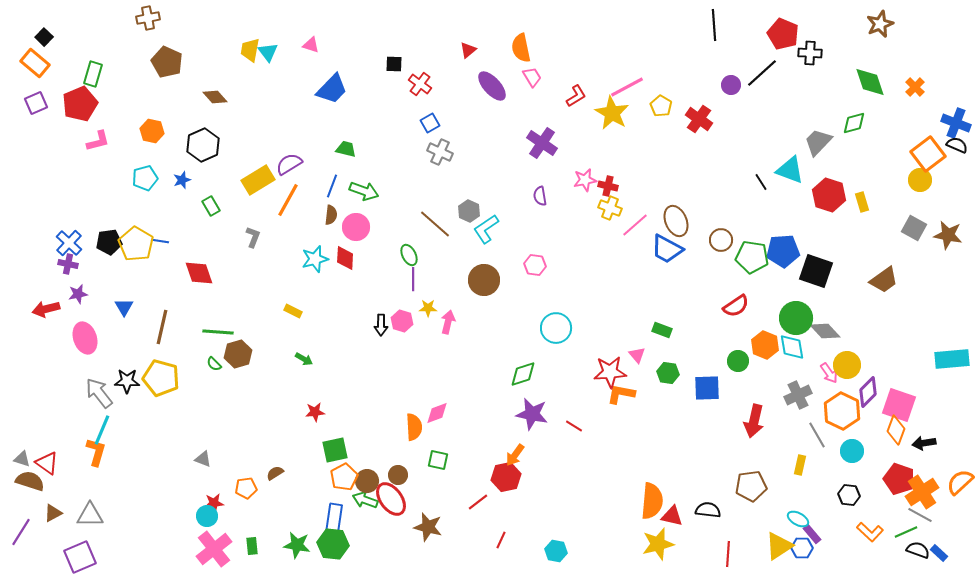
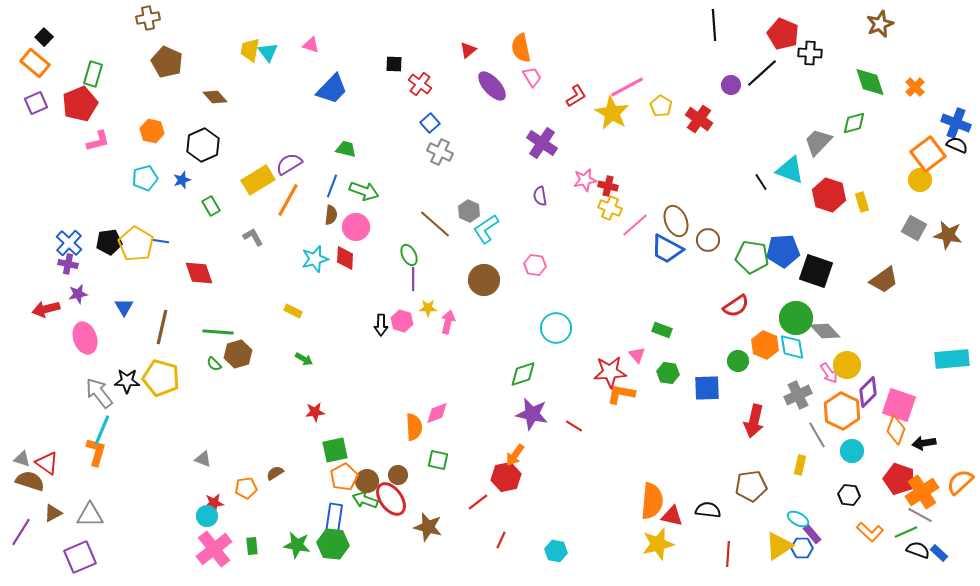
blue square at (430, 123): rotated 12 degrees counterclockwise
gray L-shape at (253, 237): rotated 50 degrees counterclockwise
brown circle at (721, 240): moved 13 px left
